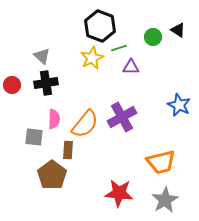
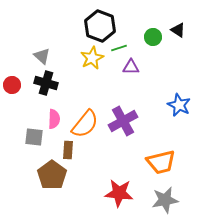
black cross: rotated 25 degrees clockwise
purple cross: moved 1 px right, 4 px down
gray star: rotated 20 degrees clockwise
